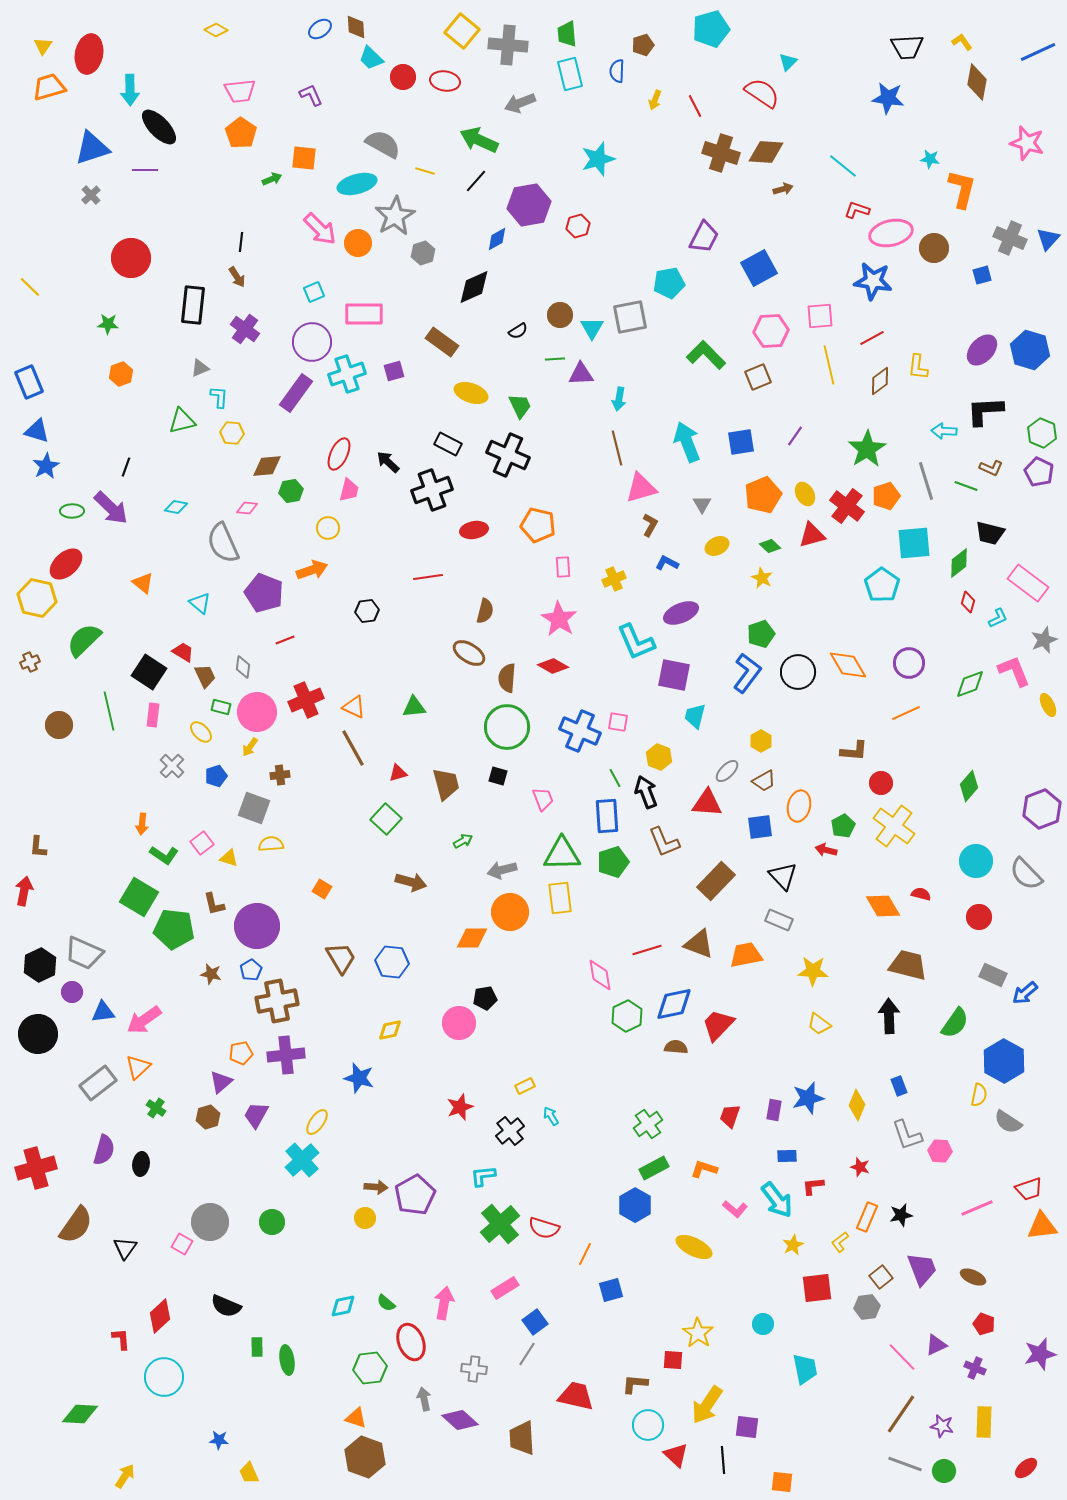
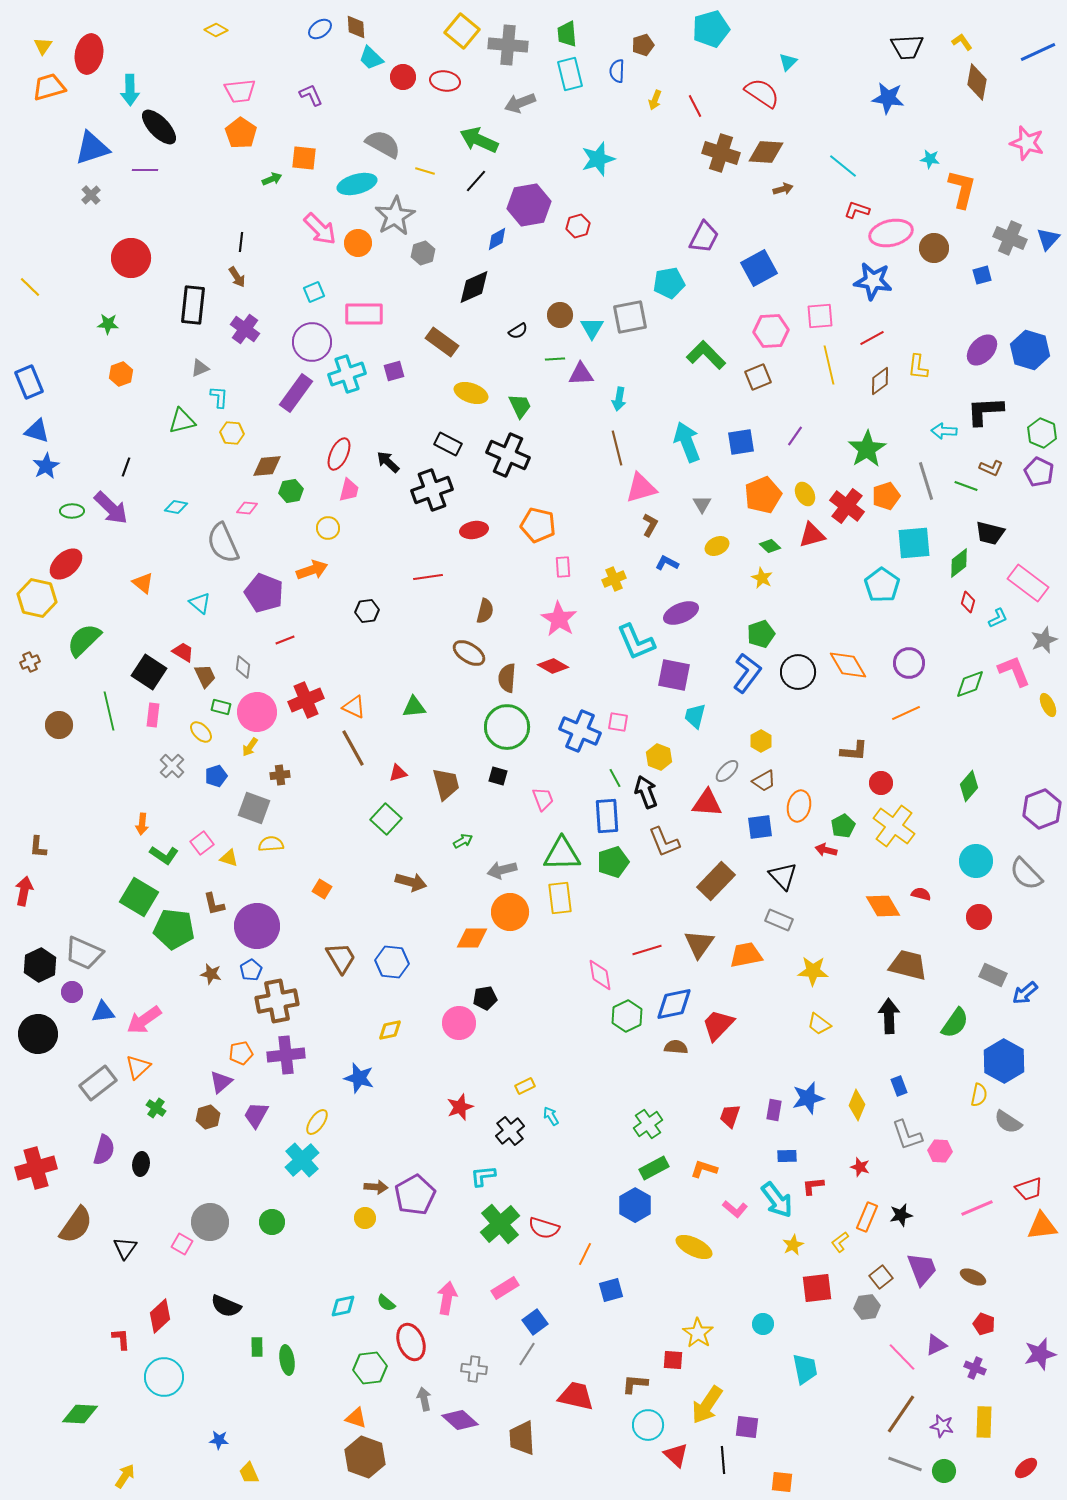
brown triangle at (699, 944): rotated 44 degrees clockwise
pink arrow at (444, 1303): moved 3 px right, 5 px up
